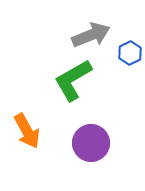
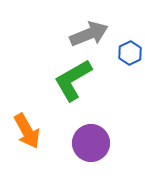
gray arrow: moved 2 px left, 1 px up
